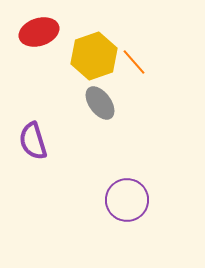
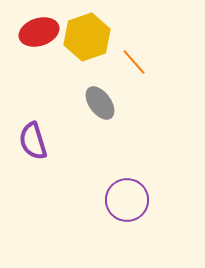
yellow hexagon: moved 7 px left, 19 px up
